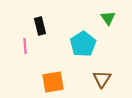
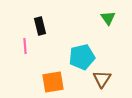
cyan pentagon: moved 1 px left, 13 px down; rotated 20 degrees clockwise
